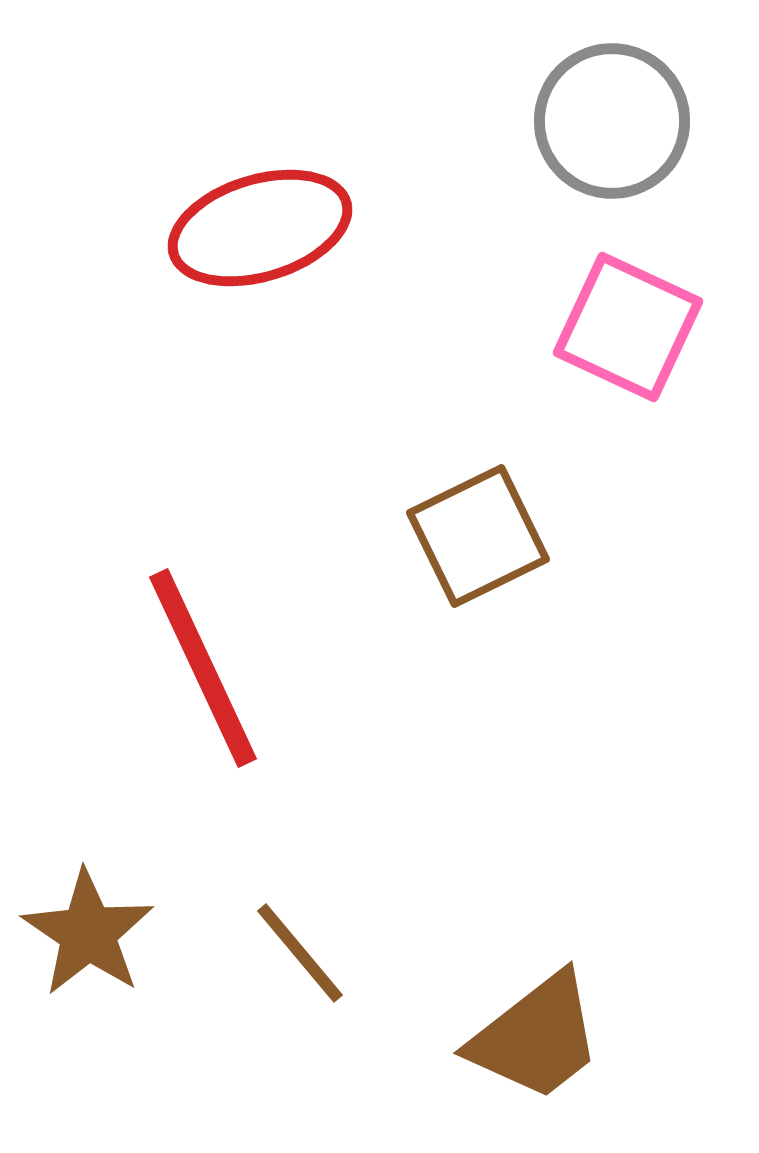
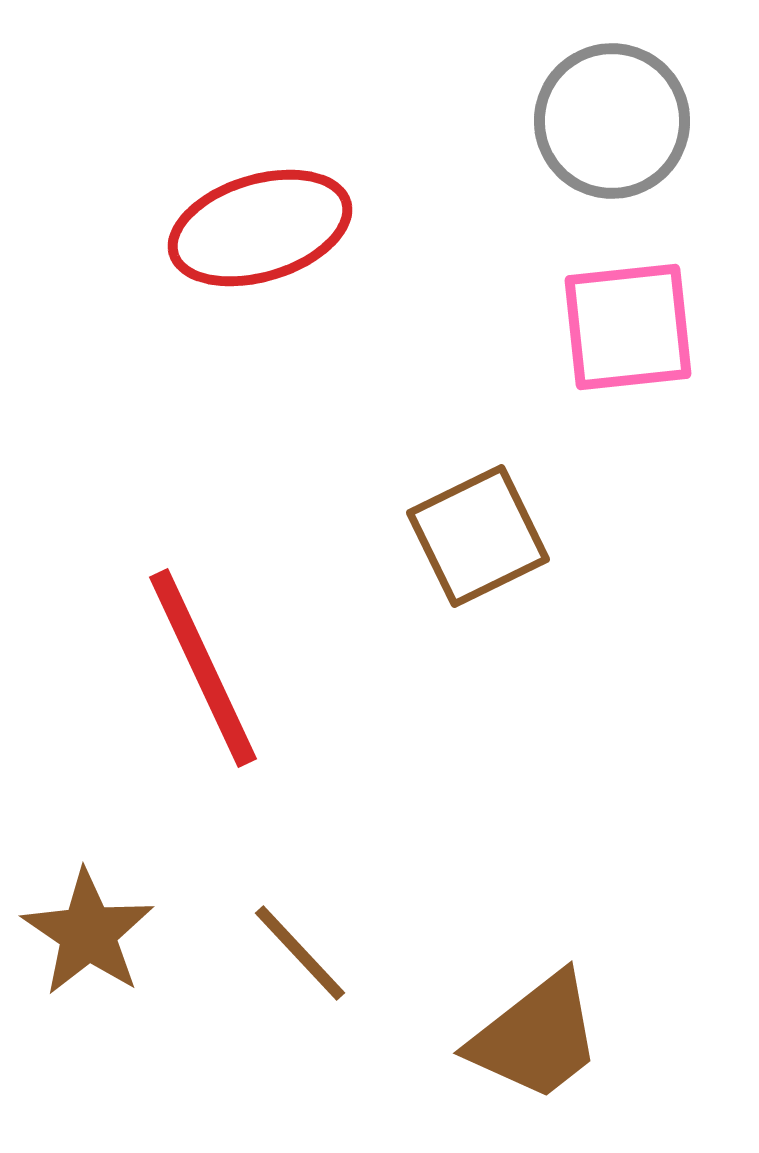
pink square: rotated 31 degrees counterclockwise
brown line: rotated 3 degrees counterclockwise
